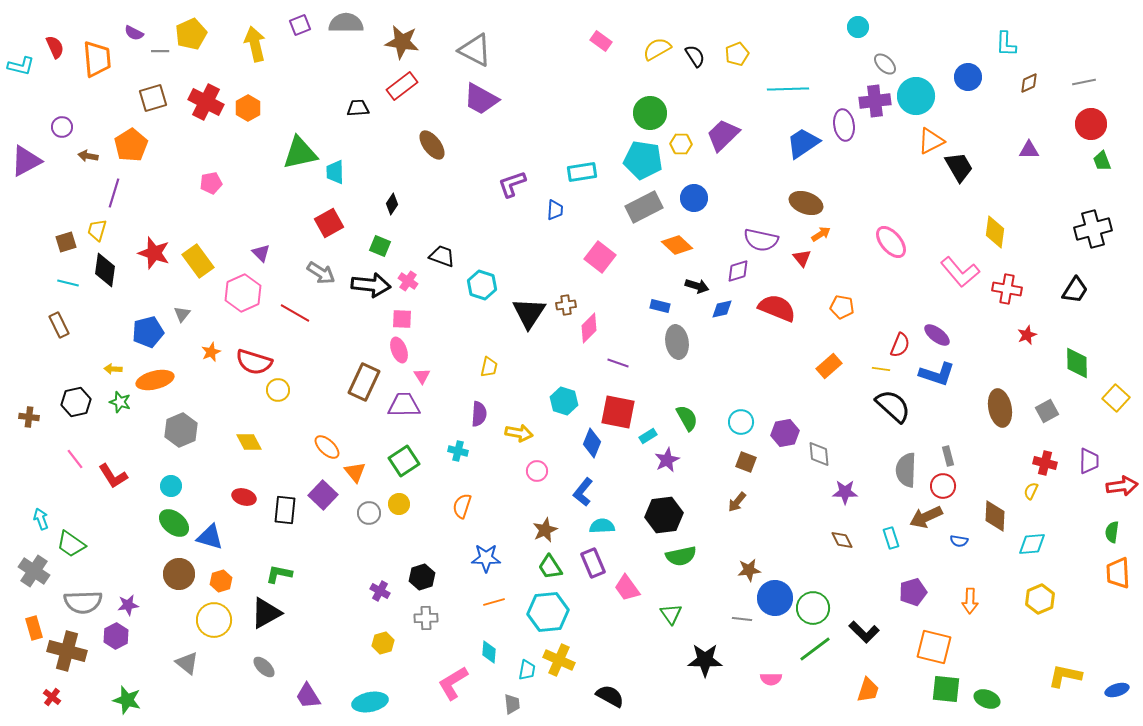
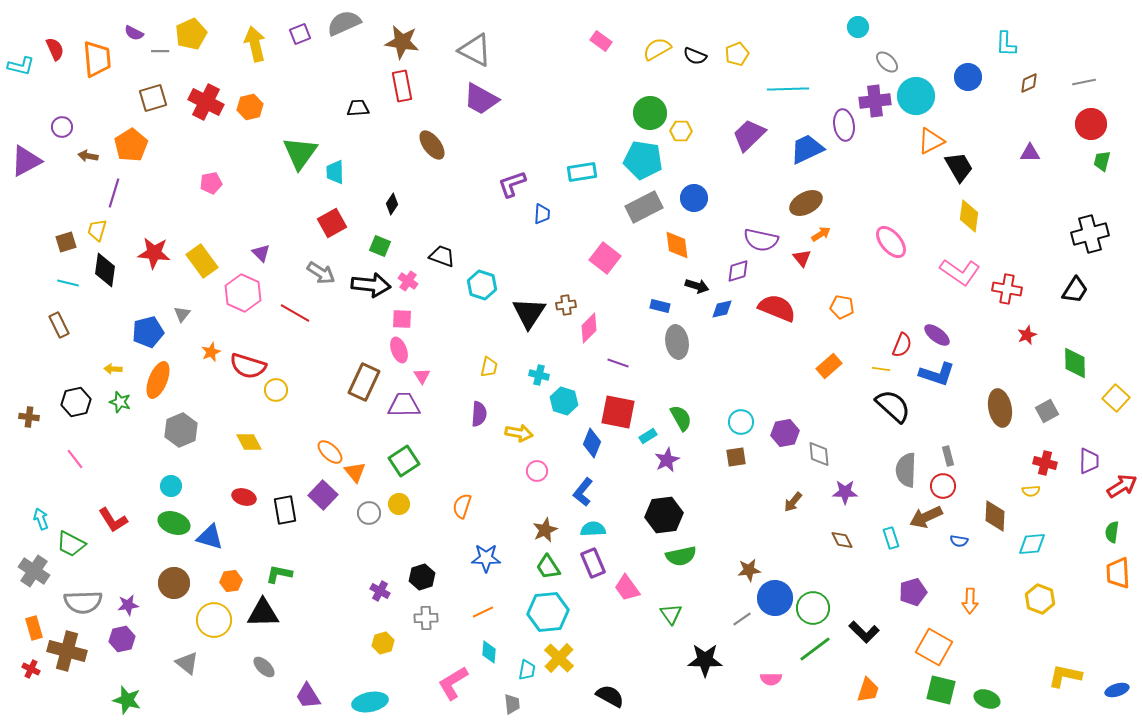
gray semicircle at (346, 23): moved 2 px left; rotated 24 degrees counterclockwise
purple square at (300, 25): moved 9 px down
red semicircle at (55, 47): moved 2 px down
black semicircle at (695, 56): rotated 145 degrees clockwise
gray ellipse at (885, 64): moved 2 px right, 2 px up
red rectangle at (402, 86): rotated 64 degrees counterclockwise
orange hexagon at (248, 108): moved 2 px right, 1 px up; rotated 15 degrees clockwise
purple trapezoid at (723, 135): moved 26 px right
blue trapezoid at (803, 143): moved 4 px right, 6 px down; rotated 9 degrees clockwise
yellow hexagon at (681, 144): moved 13 px up
purple triangle at (1029, 150): moved 1 px right, 3 px down
green triangle at (300, 153): rotated 42 degrees counterclockwise
green trapezoid at (1102, 161): rotated 35 degrees clockwise
brown ellipse at (806, 203): rotated 48 degrees counterclockwise
blue trapezoid at (555, 210): moved 13 px left, 4 px down
red square at (329, 223): moved 3 px right
black cross at (1093, 229): moved 3 px left, 5 px down
yellow diamond at (995, 232): moved 26 px left, 16 px up
orange diamond at (677, 245): rotated 40 degrees clockwise
red star at (154, 253): rotated 12 degrees counterclockwise
pink square at (600, 257): moved 5 px right, 1 px down
yellow rectangle at (198, 261): moved 4 px right
pink L-shape at (960, 272): rotated 15 degrees counterclockwise
pink hexagon at (243, 293): rotated 12 degrees counterclockwise
red semicircle at (900, 345): moved 2 px right
red semicircle at (254, 362): moved 6 px left, 4 px down
green diamond at (1077, 363): moved 2 px left
orange ellipse at (155, 380): moved 3 px right; rotated 54 degrees counterclockwise
yellow circle at (278, 390): moved 2 px left
green semicircle at (687, 418): moved 6 px left
orange ellipse at (327, 447): moved 3 px right, 5 px down
cyan cross at (458, 451): moved 81 px right, 76 px up
brown square at (746, 462): moved 10 px left, 5 px up; rotated 30 degrees counterclockwise
red L-shape at (113, 476): moved 44 px down
red arrow at (1122, 486): rotated 24 degrees counterclockwise
yellow semicircle at (1031, 491): rotated 120 degrees counterclockwise
brown arrow at (737, 502): moved 56 px right
black rectangle at (285, 510): rotated 16 degrees counterclockwise
green ellipse at (174, 523): rotated 20 degrees counterclockwise
cyan semicircle at (602, 526): moved 9 px left, 3 px down
green trapezoid at (71, 544): rotated 8 degrees counterclockwise
green trapezoid at (550, 567): moved 2 px left
brown circle at (179, 574): moved 5 px left, 9 px down
orange hexagon at (221, 581): moved 10 px right; rotated 10 degrees clockwise
yellow hexagon at (1040, 599): rotated 16 degrees counterclockwise
orange line at (494, 602): moved 11 px left, 10 px down; rotated 10 degrees counterclockwise
black triangle at (266, 613): moved 3 px left; rotated 28 degrees clockwise
gray line at (742, 619): rotated 42 degrees counterclockwise
purple hexagon at (116, 636): moved 6 px right, 3 px down; rotated 15 degrees clockwise
orange square at (934, 647): rotated 15 degrees clockwise
yellow cross at (559, 660): moved 2 px up; rotated 20 degrees clockwise
green square at (946, 689): moved 5 px left, 1 px down; rotated 8 degrees clockwise
red cross at (52, 697): moved 21 px left, 28 px up; rotated 12 degrees counterclockwise
